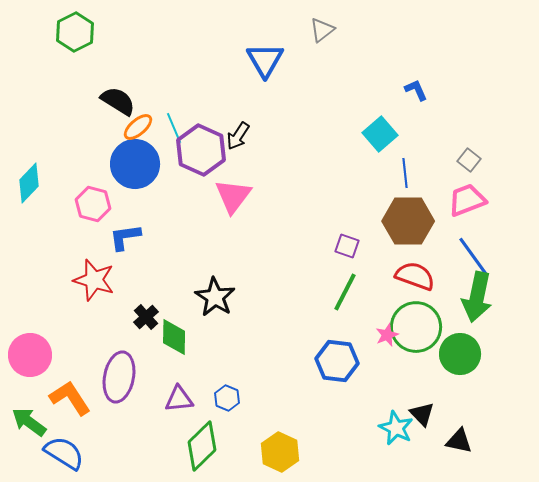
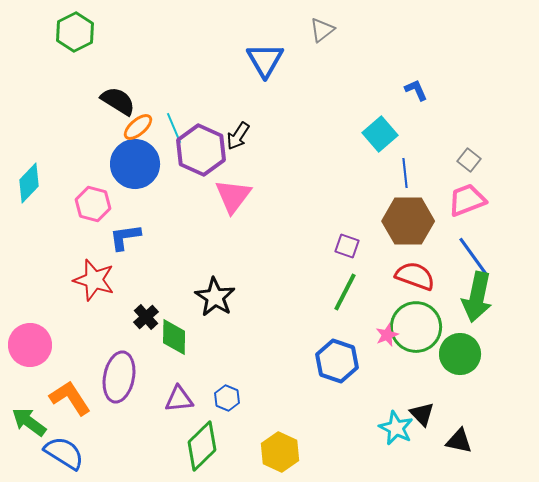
pink circle at (30, 355): moved 10 px up
blue hexagon at (337, 361): rotated 12 degrees clockwise
